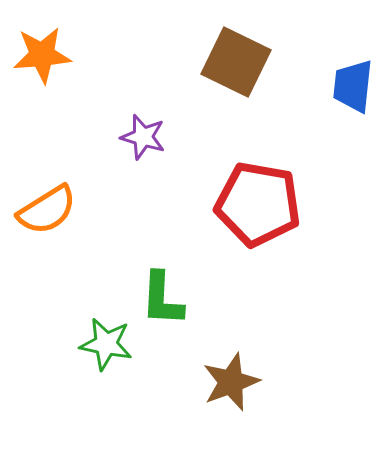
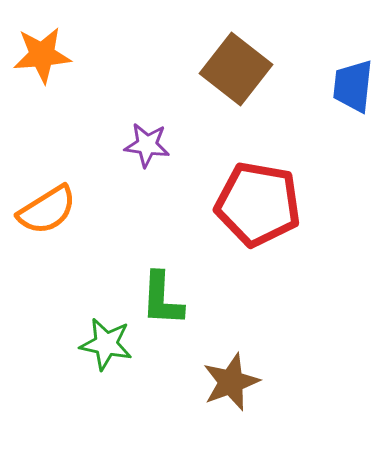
brown square: moved 7 px down; rotated 12 degrees clockwise
purple star: moved 4 px right, 8 px down; rotated 9 degrees counterclockwise
